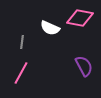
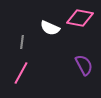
purple semicircle: moved 1 px up
